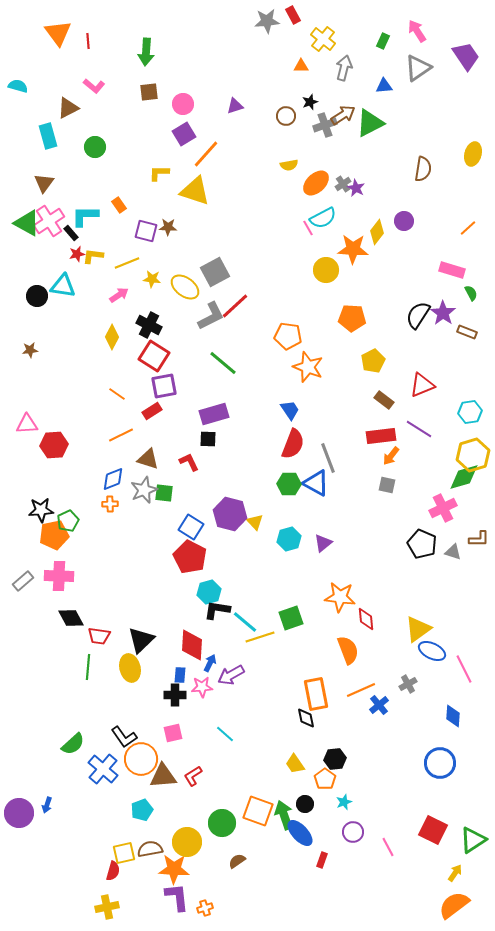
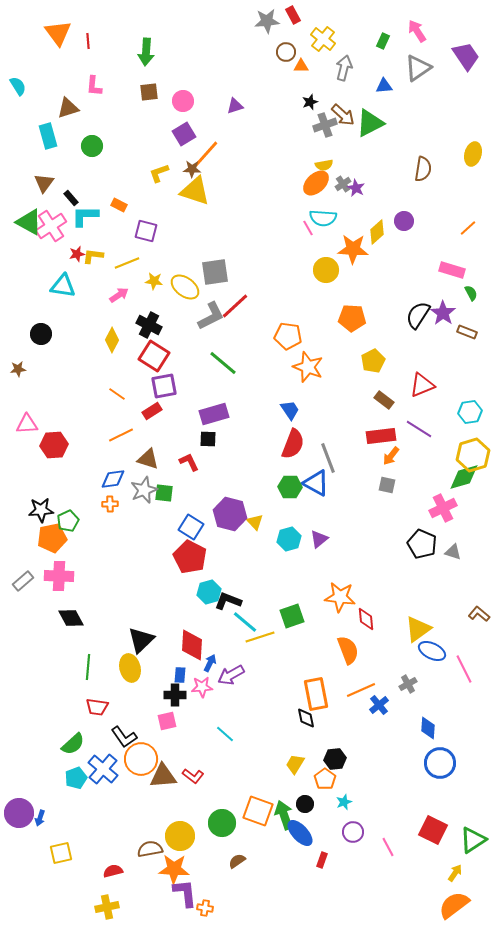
cyan semicircle at (18, 86): rotated 42 degrees clockwise
pink L-shape at (94, 86): rotated 55 degrees clockwise
pink circle at (183, 104): moved 3 px up
brown triangle at (68, 108): rotated 10 degrees clockwise
brown arrow at (343, 115): rotated 75 degrees clockwise
brown circle at (286, 116): moved 64 px up
green circle at (95, 147): moved 3 px left, 1 px up
yellow semicircle at (289, 165): moved 35 px right
yellow L-shape at (159, 173): rotated 20 degrees counterclockwise
orange rectangle at (119, 205): rotated 28 degrees counterclockwise
cyan semicircle at (323, 218): rotated 32 degrees clockwise
pink cross at (49, 221): moved 2 px right, 5 px down
green triangle at (27, 223): moved 2 px right, 1 px up
brown star at (168, 227): moved 24 px right, 58 px up
yellow diamond at (377, 232): rotated 10 degrees clockwise
black rectangle at (71, 233): moved 35 px up
gray square at (215, 272): rotated 20 degrees clockwise
yellow star at (152, 279): moved 2 px right, 2 px down
black circle at (37, 296): moved 4 px right, 38 px down
yellow diamond at (112, 337): moved 3 px down
brown star at (30, 350): moved 12 px left, 19 px down
blue diamond at (113, 479): rotated 15 degrees clockwise
green hexagon at (289, 484): moved 1 px right, 3 px down
orange pentagon at (54, 535): moved 2 px left, 3 px down
brown L-shape at (479, 539): moved 75 px down; rotated 140 degrees counterclockwise
purple triangle at (323, 543): moved 4 px left, 4 px up
black L-shape at (217, 610): moved 11 px right, 9 px up; rotated 12 degrees clockwise
green square at (291, 618): moved 1 px right, 2 px up
red trapezoid at (99, 636): moved 2 px left, 71 px down
blue diamond at (453, 716): moved 25 px left, 12 px down
pink square at (173, 733): moved 6 px left, 12 px up
yellow trapezoid at (295, 764): rotated 65 degrees clockwise
red L-shape at (193, 776): rotated 110 degrees counterclockwise
blue arrow at (47, 805): moved 7 px left, 13 px down
cyan pentagon at (142, 810): moved 66 px left, 32 px up
yellow circle at (187, 842): moved 7 px left, 6 px up
yellow square at (124, 853): moved 63 px left
red semicircle at (113, 871): rotated 120 degrees counterclockwise
purple L-shape at (177, 897): moved 8 px right, 4 px up
orange cross at (205, 908): rotated 28 degrees clockwise
